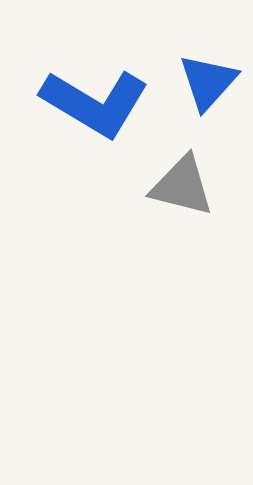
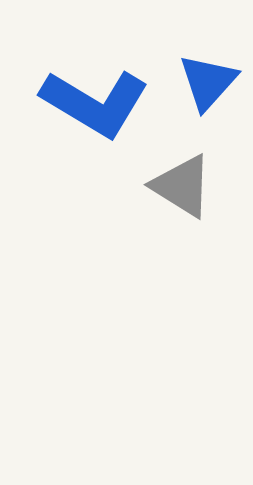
gray triangle: rotated 18 degrees clockwise
